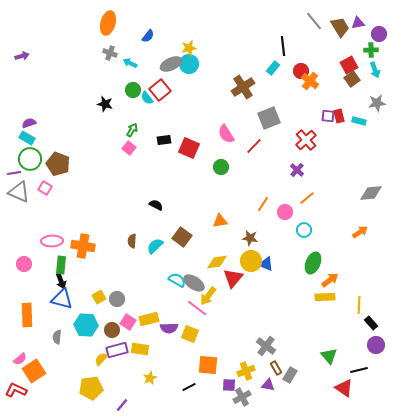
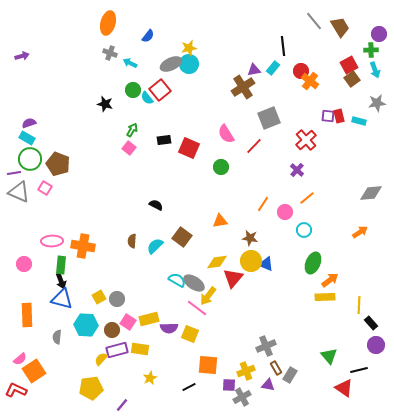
purple triangle at (358, 23): moved 104 px left, 47 px down
gray cross at (266, 346): rotated 30 degrees clockwise
